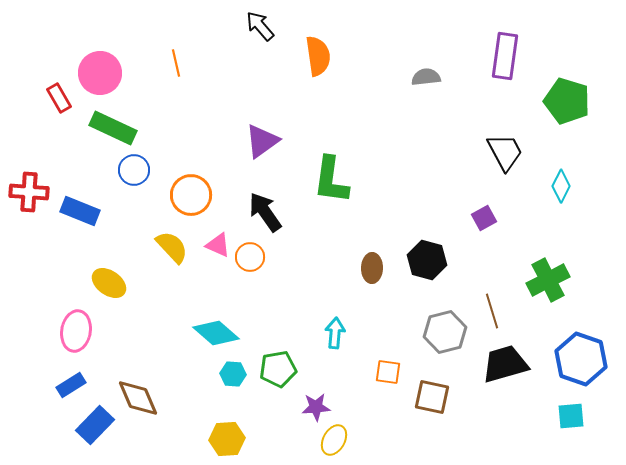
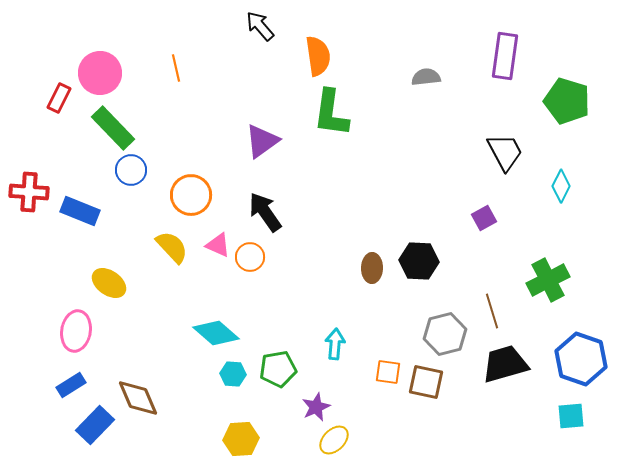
orange line at (176, 63): moved 5 px down
red rectangle at (59, 98): rotated 56 degrees clockwise
green rectangle at (113, 128): rotated 21 degrees clockwise
blue circle at (134, 170): moved 3 px left
green L-shape at (331, 180): moved 67 px up
black hexagon at (427, 260): moved 8 px left, 1 px down; rotated 12 degrees counterclockwise
gray hexagon at (445, 332): moved 2 px down
cyan arrow at (335, 333): moved 11 px down
brown square at (432, 397): moved 6 px left, 15 px up
purple star at (316, 407): rotated 20 degrees counterclockwise
yellow hexagon at (227, 439): moved 14 px right
yellow ellipse at (334, 440): rotated 16 degrees clockwise
